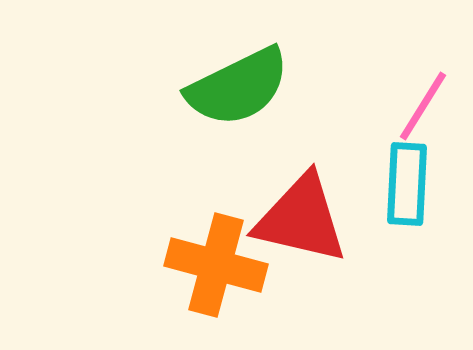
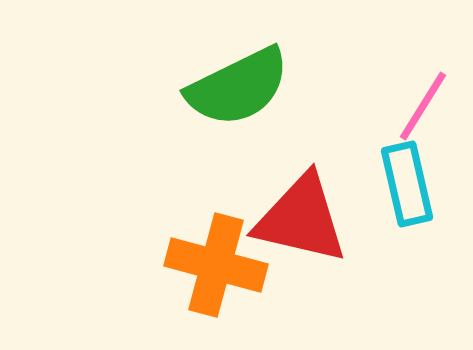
cyan rectangle: rotated 16 degrees counterclockwise
